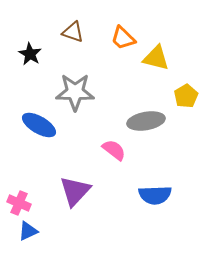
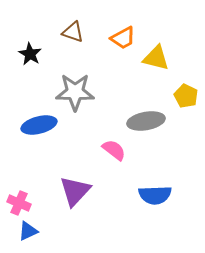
orange trapezoid: rotated 72 degrees counterclockwise
yellow pentagon: rotated 15 degrees counterclockwise
blue ellipse: rotated 44 degrees counterclockwise
